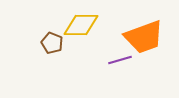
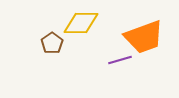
yellow diamond: moved 2 px up
brown pentagon: rotated 15 degrees clockwise
